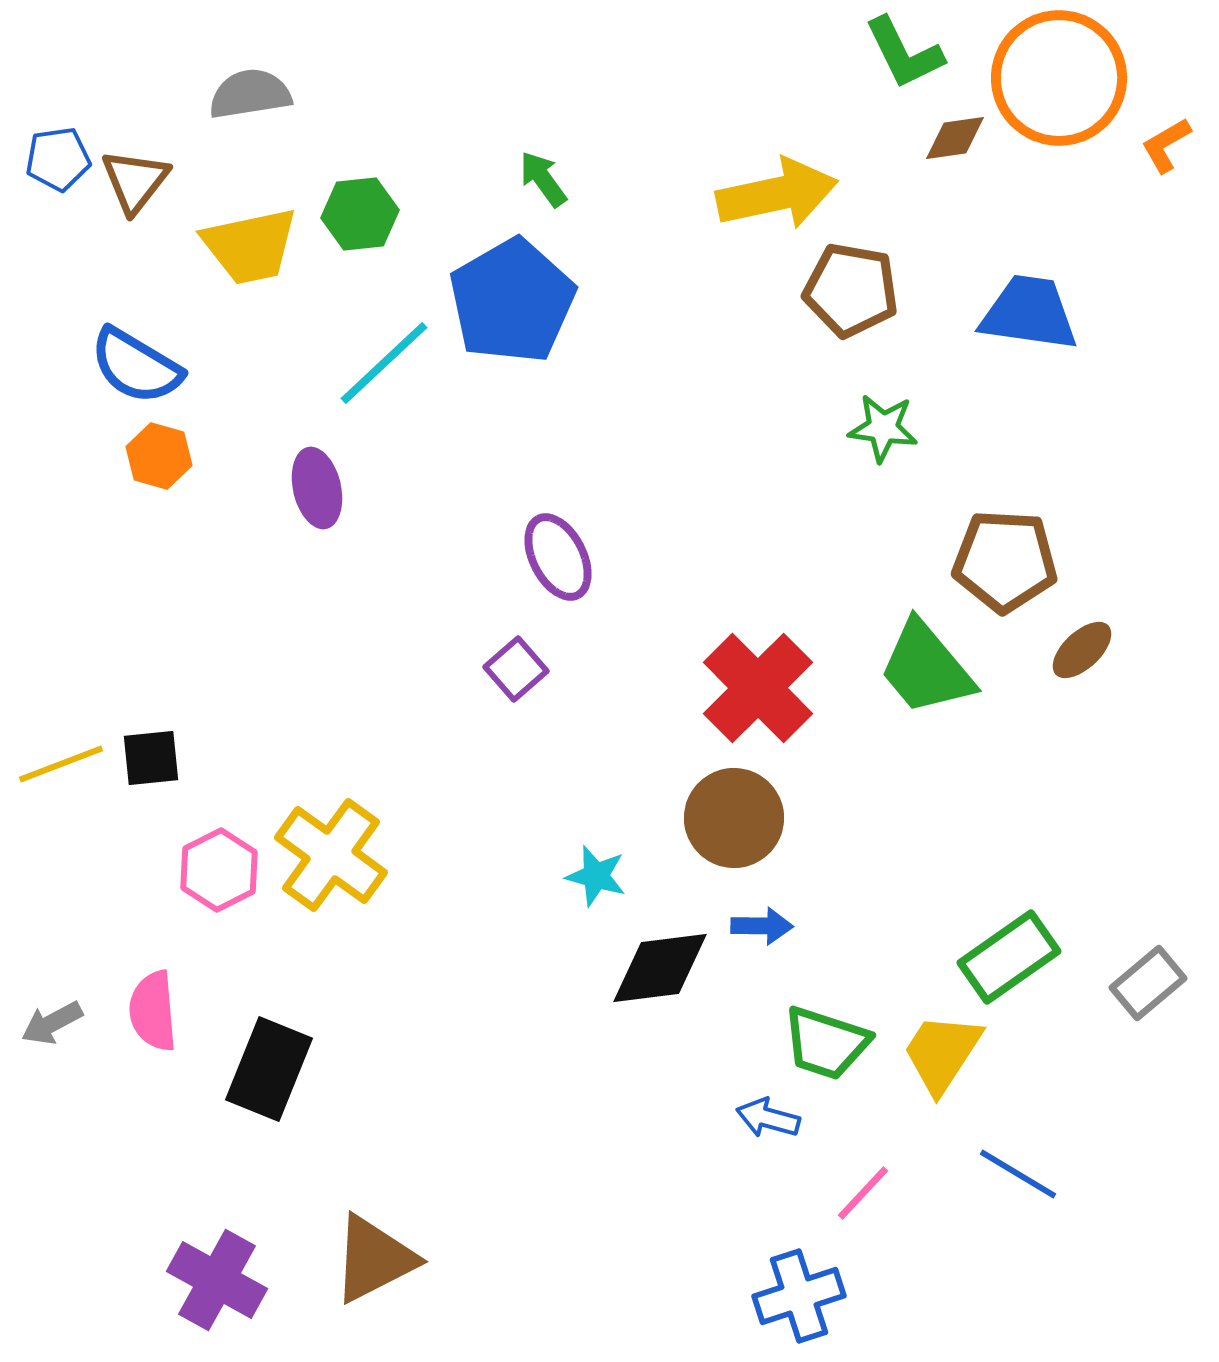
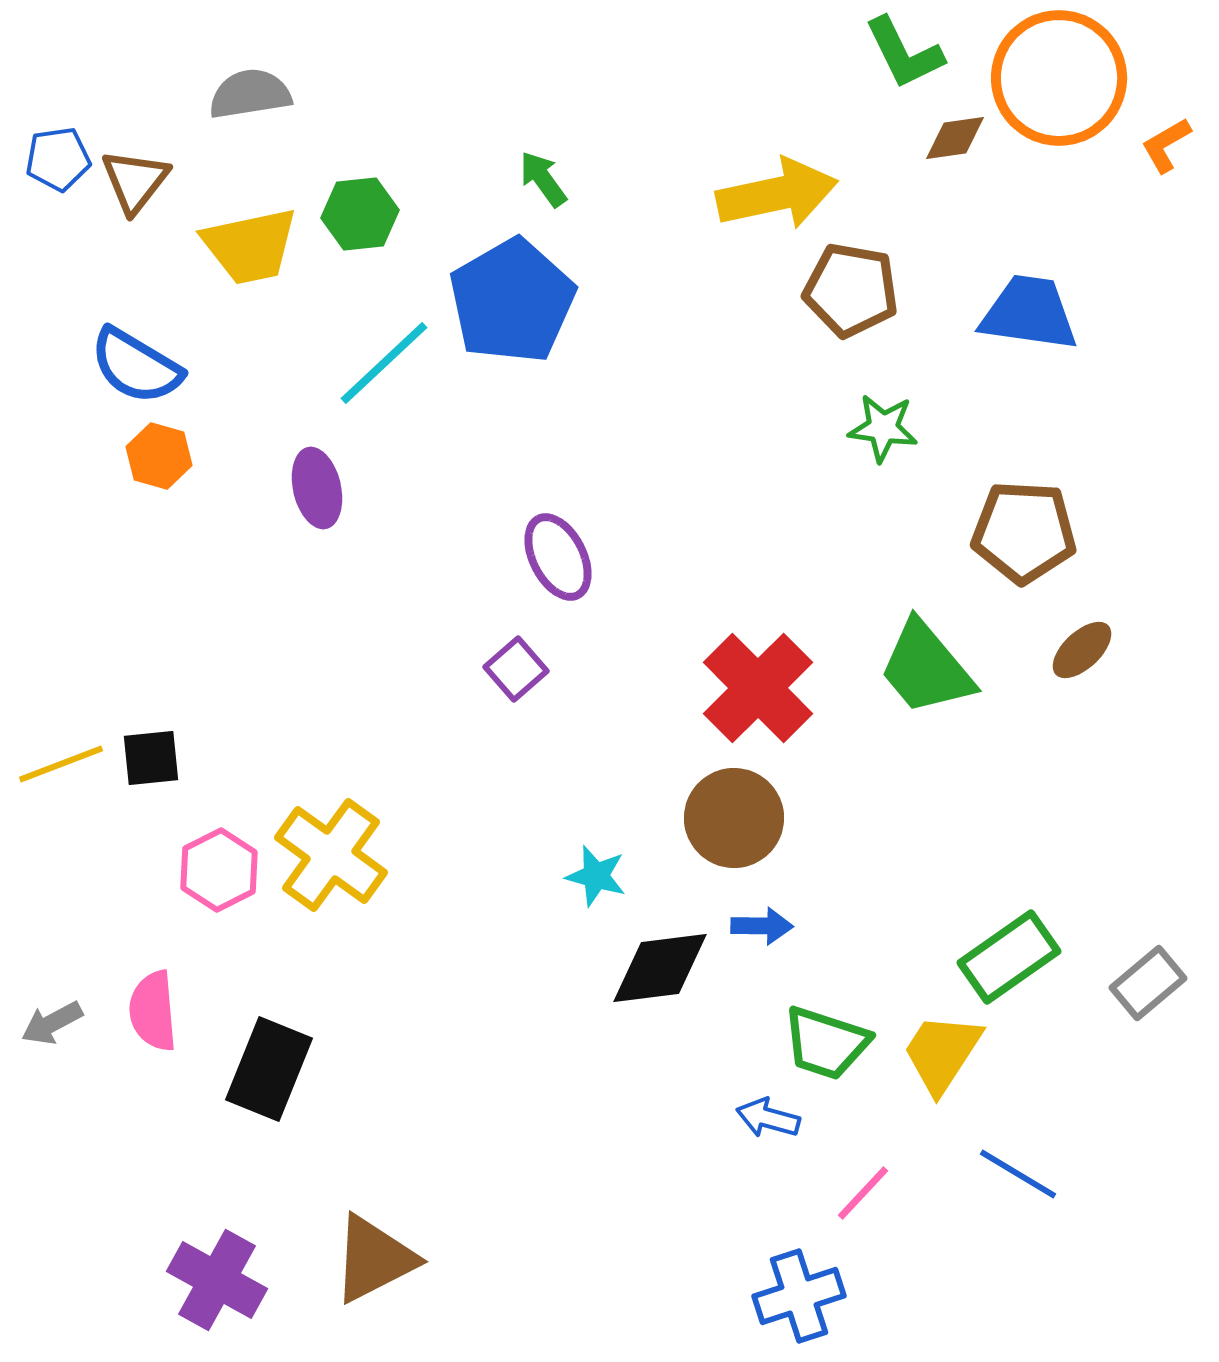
brown pentagon at (1005, 561): moved 19 px right, 29 px up
